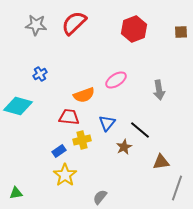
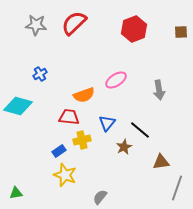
yellow star: rotated 15 degrees counterclockwise
